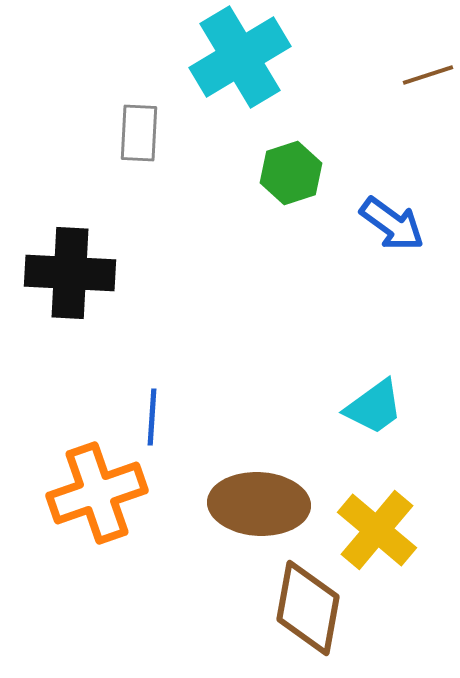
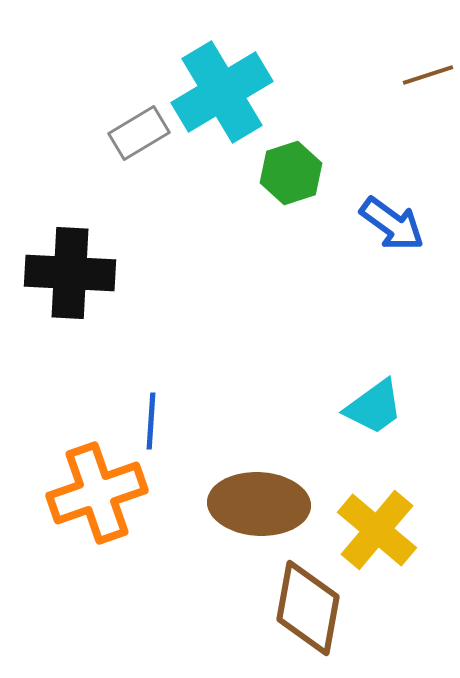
cyan cross: moved 18 px left, 35 px down
gray rectangle: rotated 56 degrees clockwise
blue line: moved 1 px left, 4 px down
